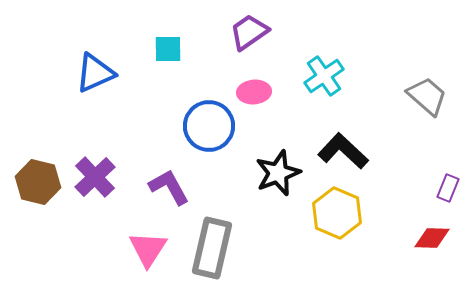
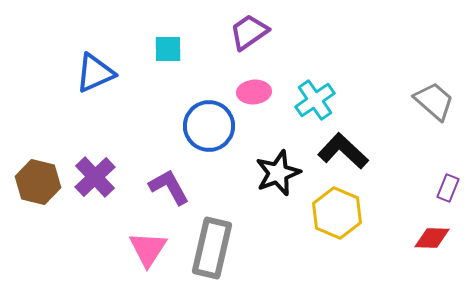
cyan cross: moved 9 px left, 24 px down
gray trapezoid: moved 7 px right, 5 px down
